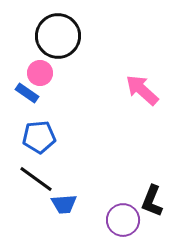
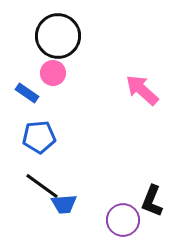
pink circle: moved 13 px right
black line: moved 6 px right, 7 px down
